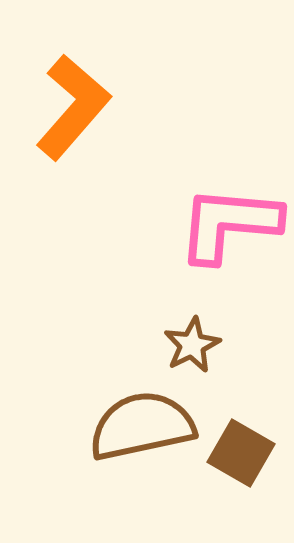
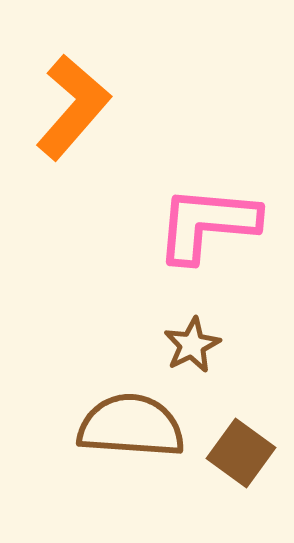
pink L-shape: moved 22 px left
brown semicircle: moved 11 px left; rotated 16 degrees clockwise
brown square: rotated 6 degrees clockwise
